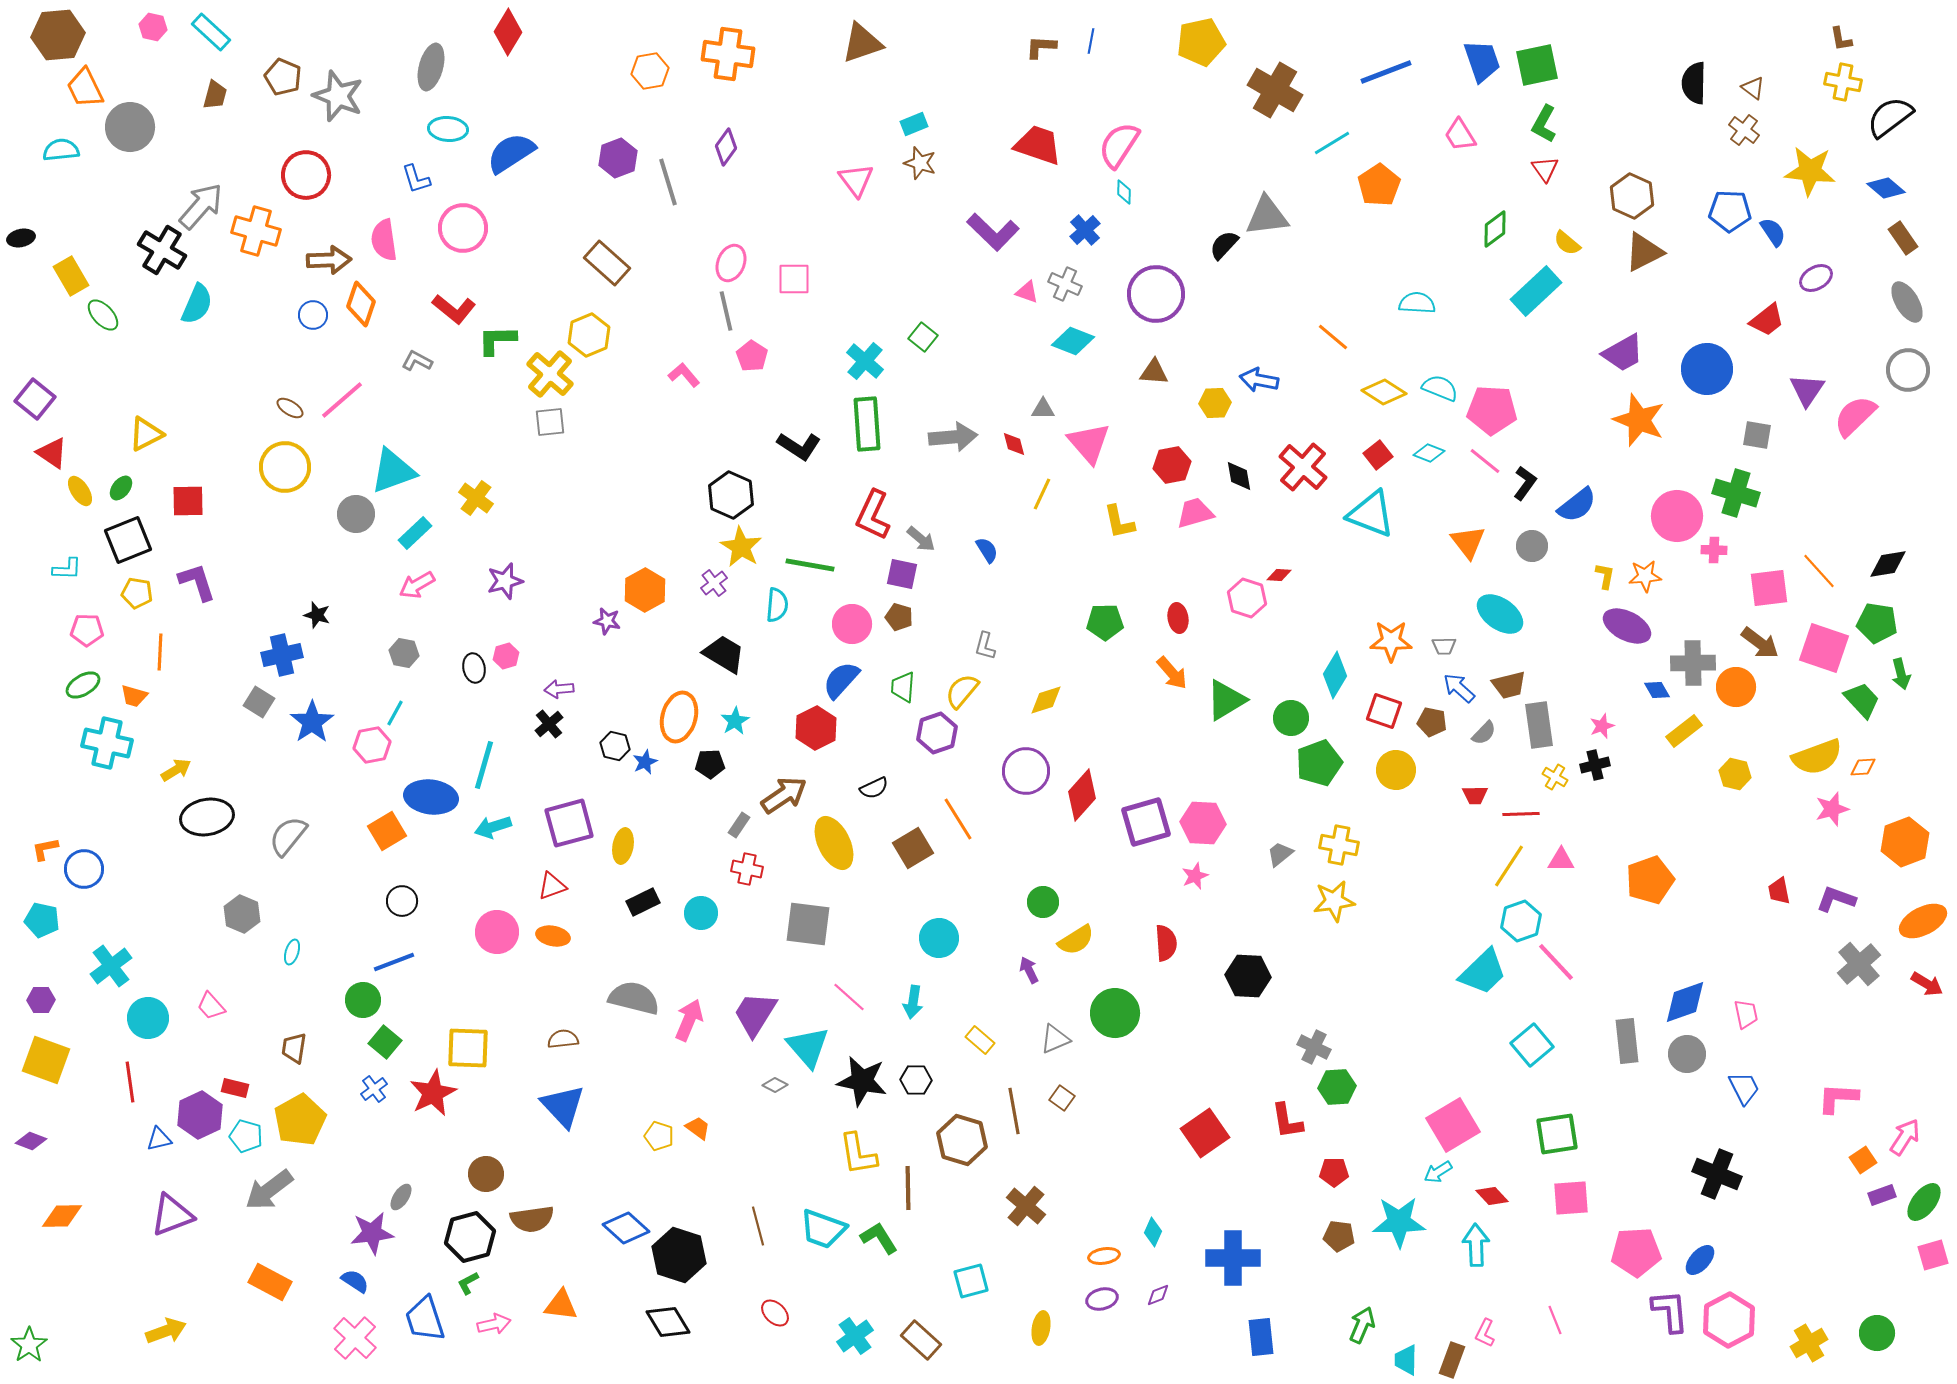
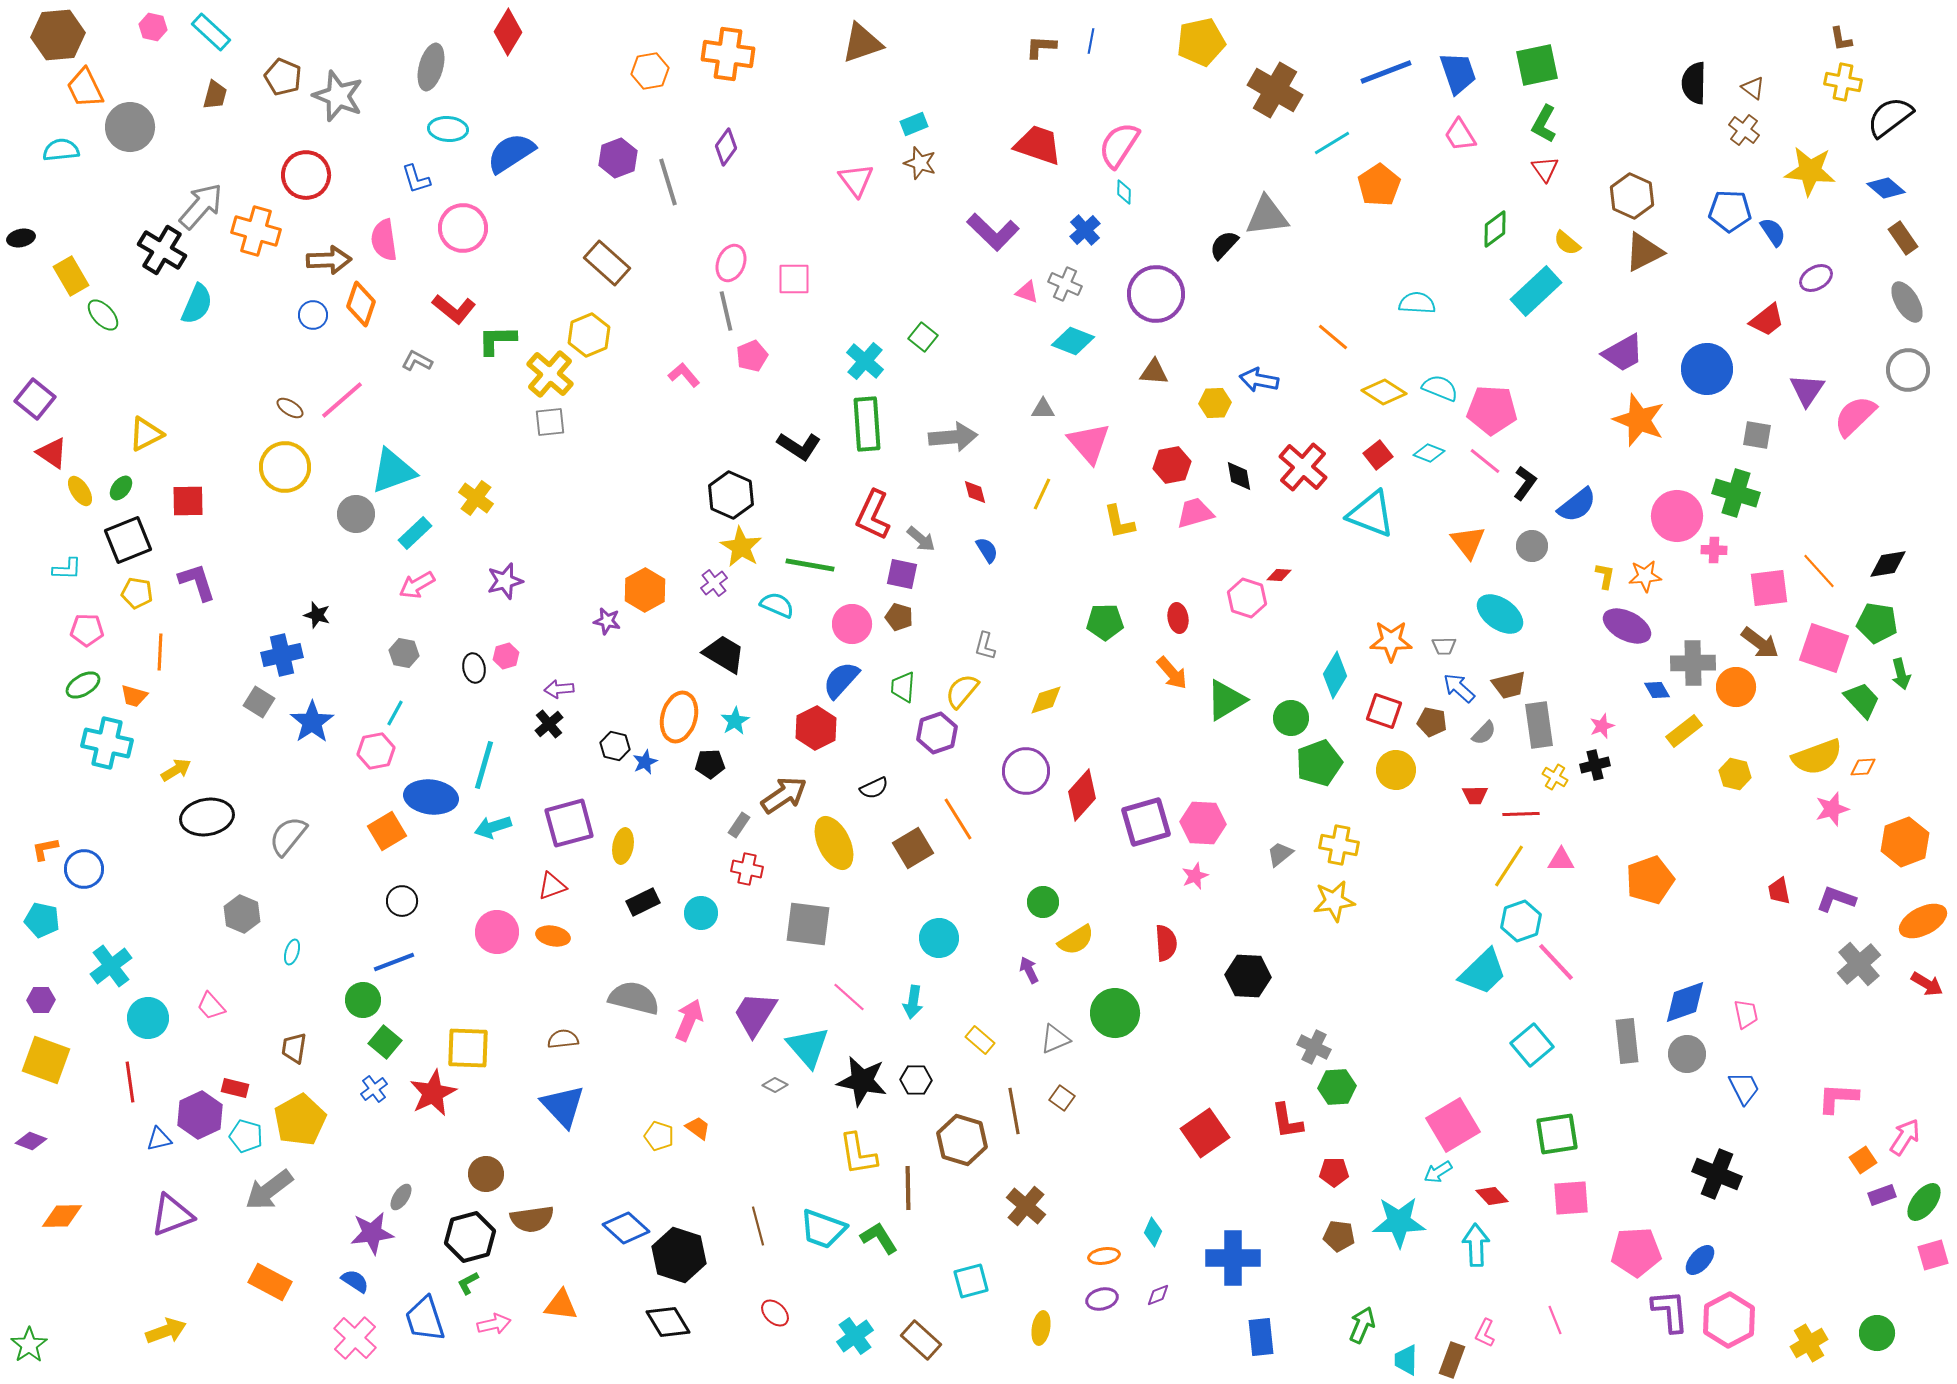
blue trapezoid at (1482, 61): moved 24 px left, 12 px down
pink pentagon at (752, 356): rotated 16 degrees clockwise
red diamond at (1014, 444): moved 39 px left, 48 px down
cyan semicircle at (777, 605): rotated 72 degrees counterclockwise
pink hexagon at (372, 745): moved 4 px right, 6 px down
